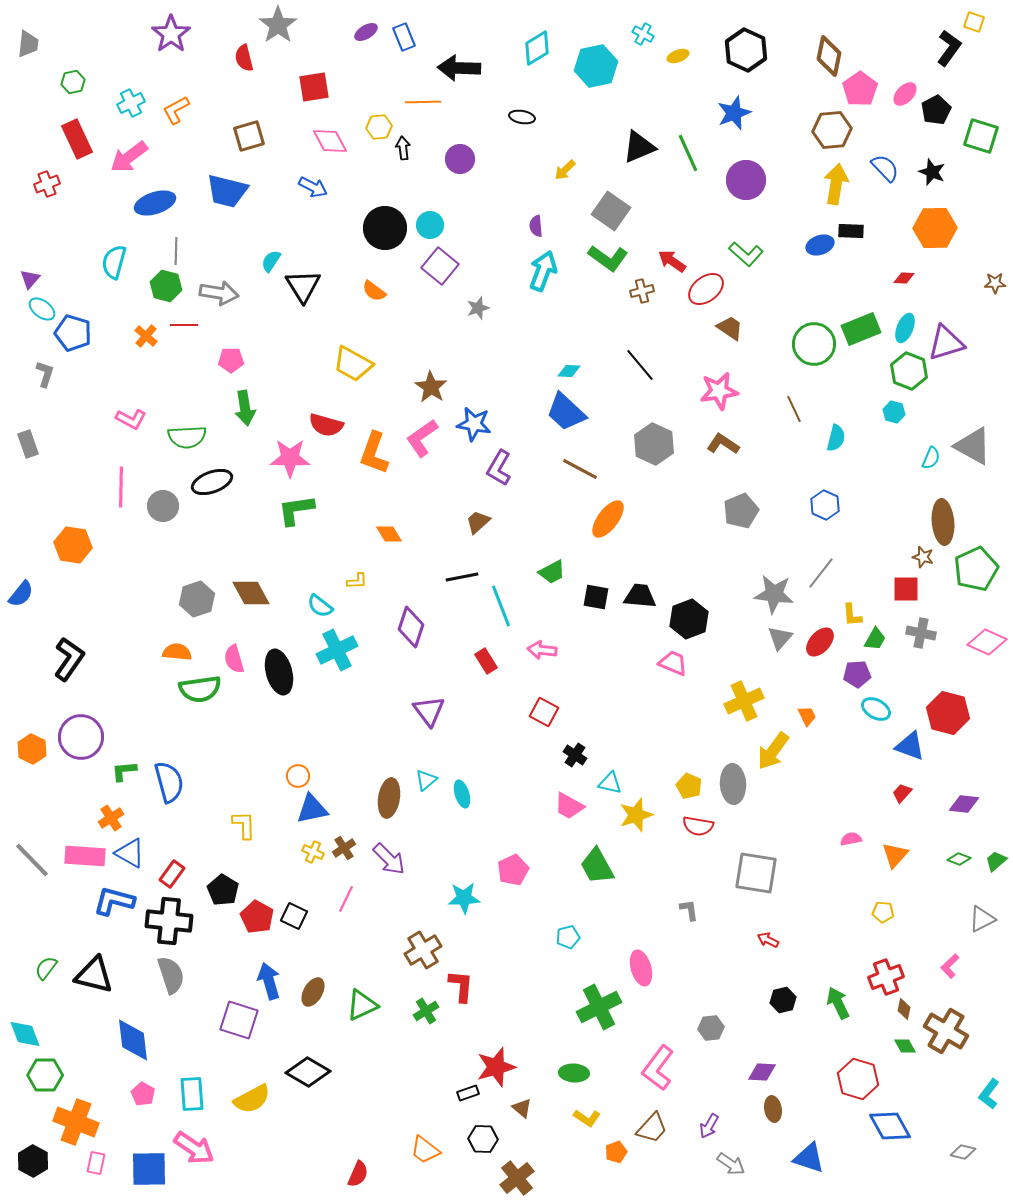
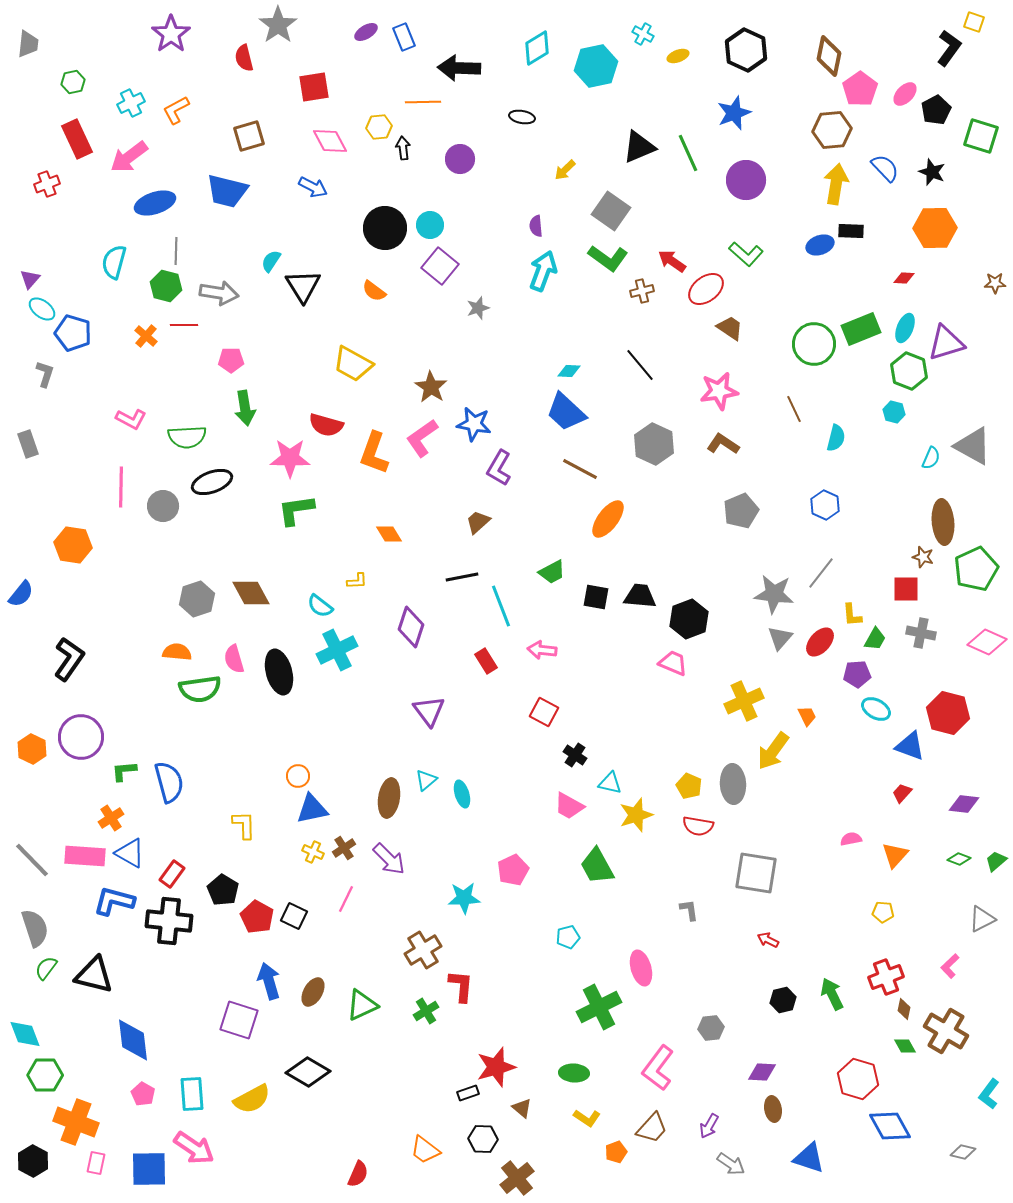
gray semicircle at (171, 975): moved 136 px left, 47 px up
green arrow at (838, 1003): moved 6 px left, 9 px up
